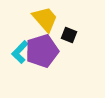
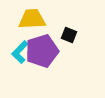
yellow trapezoid: moved 13 px left; rotated 52 degrees counterclockwise
